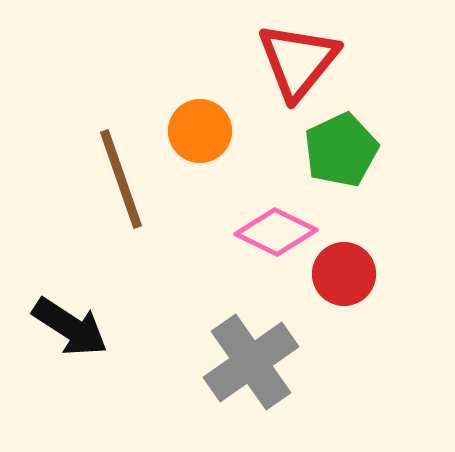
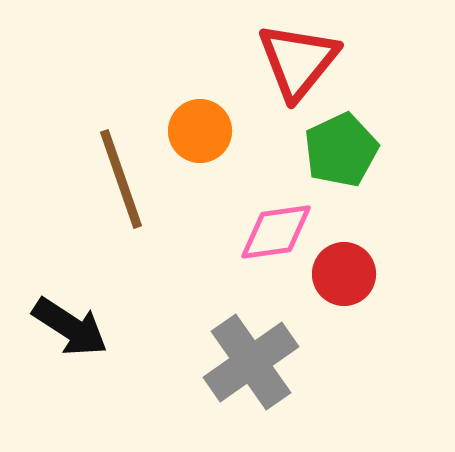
pink diamond: rotated 34 degrees counterclockwise
